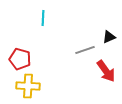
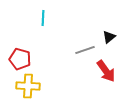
black triangle: rotated 16 degrees counterclockwise
